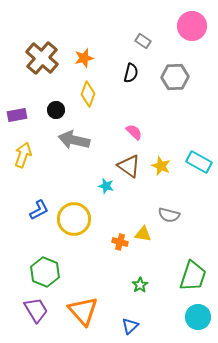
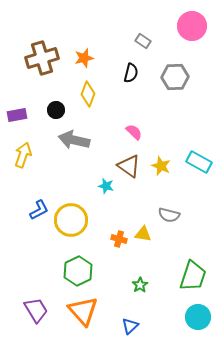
brown cross: rotated 32 degrees clockwise
yellow circle: moved 3 px left, 1 px down
orange cross: moved 1 px left, 3 px up
green hexagon: moved 33 px right, 1 px up; rotated 12 degrees clockwise
